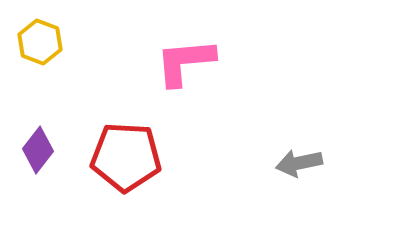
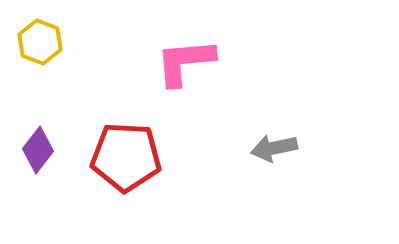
gray arrow: moved 25 px left, 15 px up
